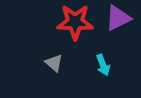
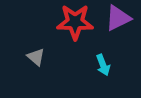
gray triangle: moved 18 px left, 6 px up
